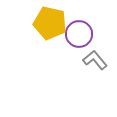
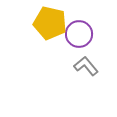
gray L-shape: moved 9 px left, 6 px down
